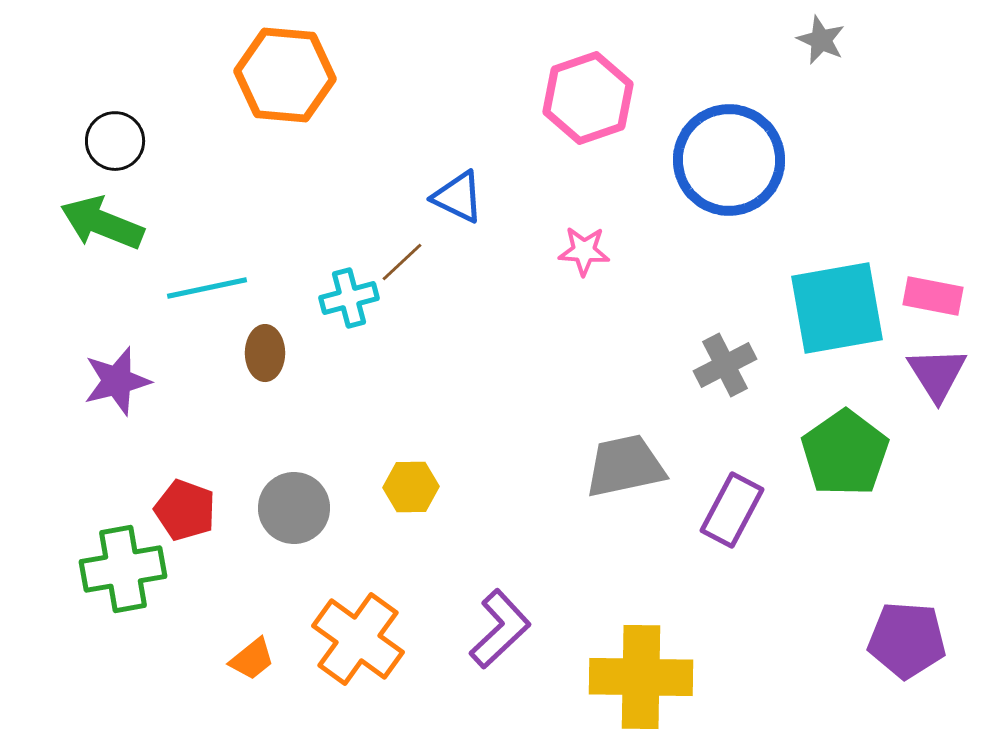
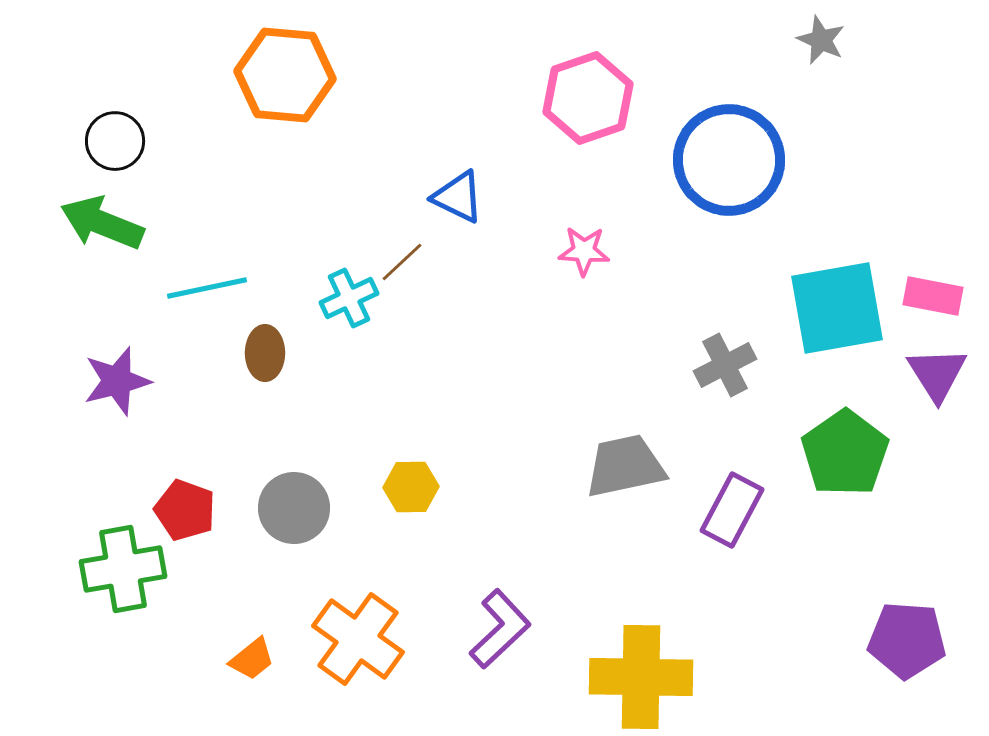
cyan cross: rotated 10 degrees counterclockwise
